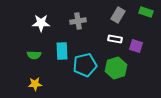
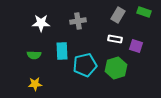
green rectangle: moved 2 px left
